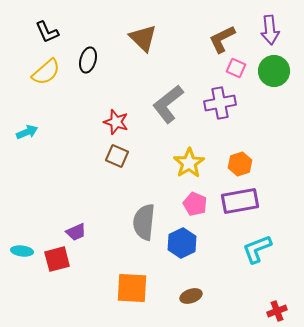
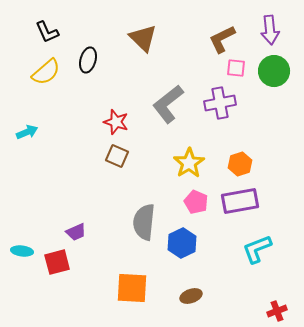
pink square: rotated 18 degrees counterclockwise
pink pentagon: moved 1 px right, 2 px up
red square: moved 3 px down
